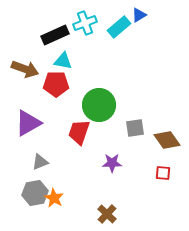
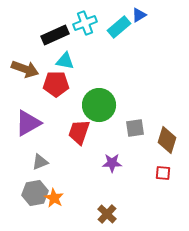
cyan triangle: moved 2 px right
brown diamond: rotated 52 degrees clockwise
